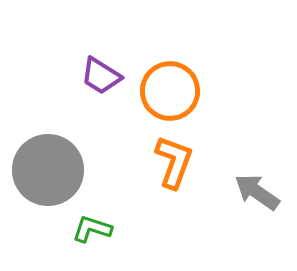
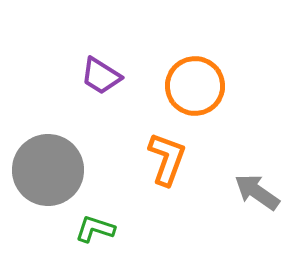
orange circle: moved 25 px right, 5 px up
orange L-shape: moved 7 px left, 3 px up
green L-shape: moved 3 px right
